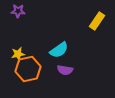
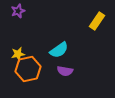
purple star: rotated 24 degrees counterclockwise
purple semicircle: moved 1 px down
